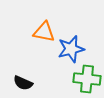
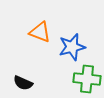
orange triangle: moved 4 px left; rotated 10 degrees clockwise
blue star: moved 1 px right, 2 px up
